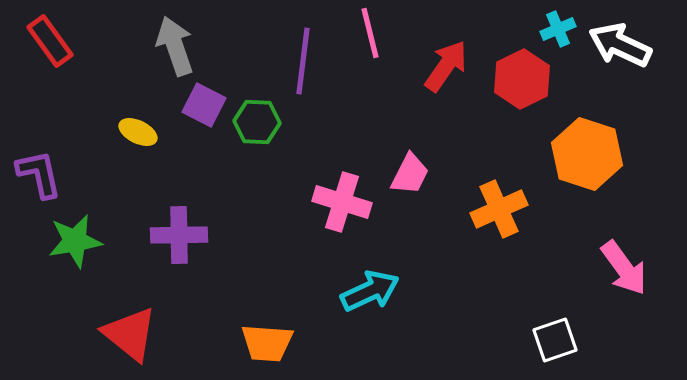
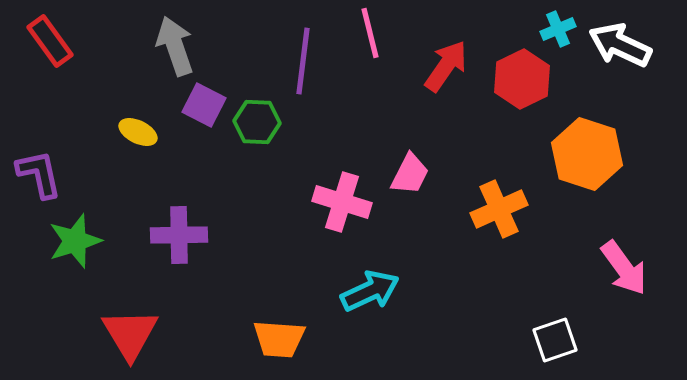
green star: rotated 8 degrees counterclockwise
red triangle: rotated 20 degrees clockwise
orange trapezoid: moved 12 px right, 4 px up
